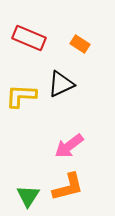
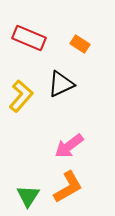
yellow L-shape: rotated 128 degrees clockwise
orange L-shape: rotated 16 degrees counterclockwise
